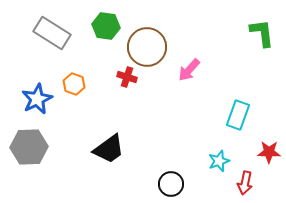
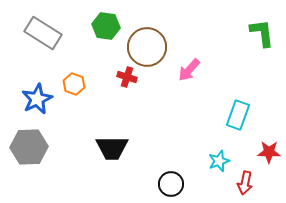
gray rectangle: moved 9 px left
black trapezoid: moved 3 px right, 1 px up; rotated 36 degrees clockwise
